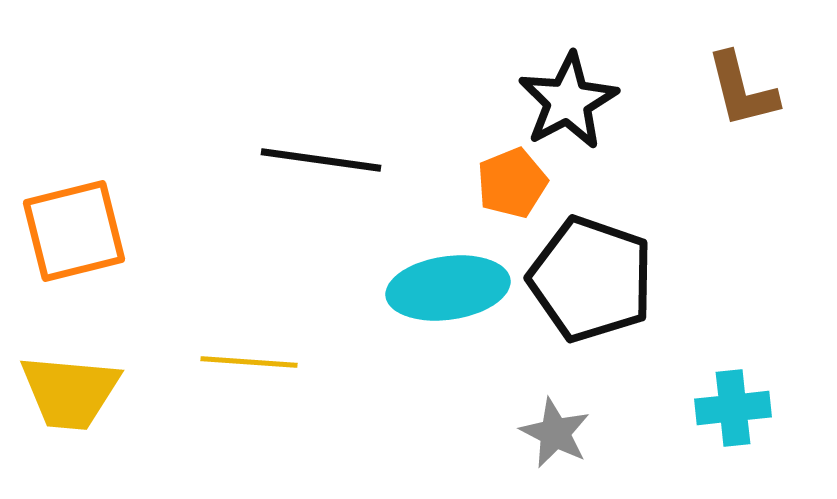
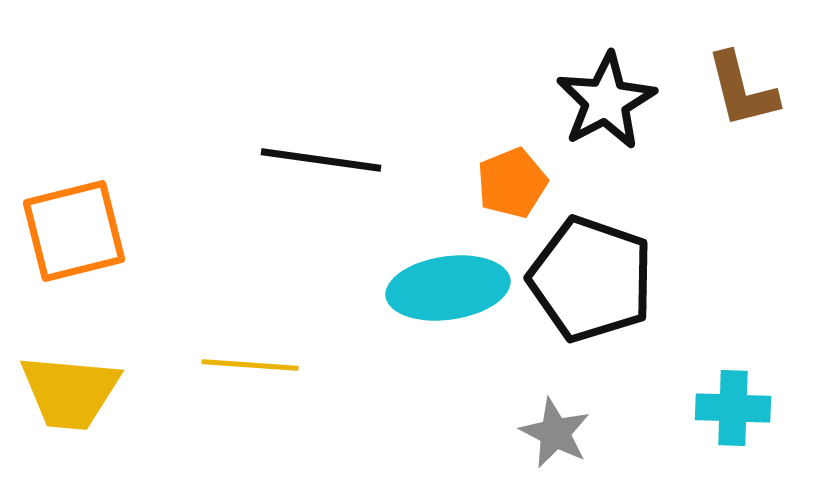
black star: moved 38 px right
yellow line: moved 1 px right, 3 px down
cyan cross: rotated 8 degrees clockwise
